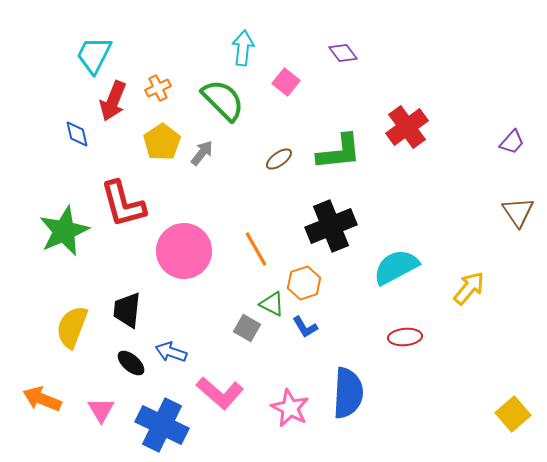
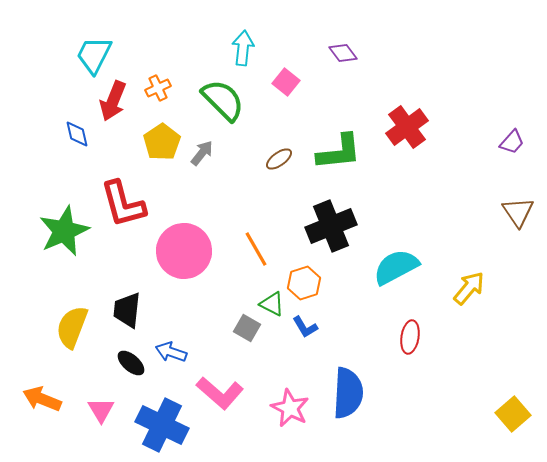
red ellipse: moved 5 px right; rotated 76 degrees counterclockwise
